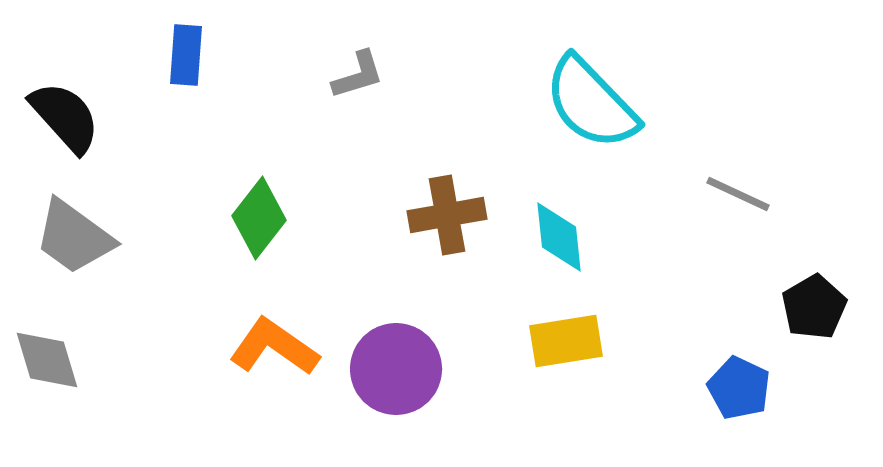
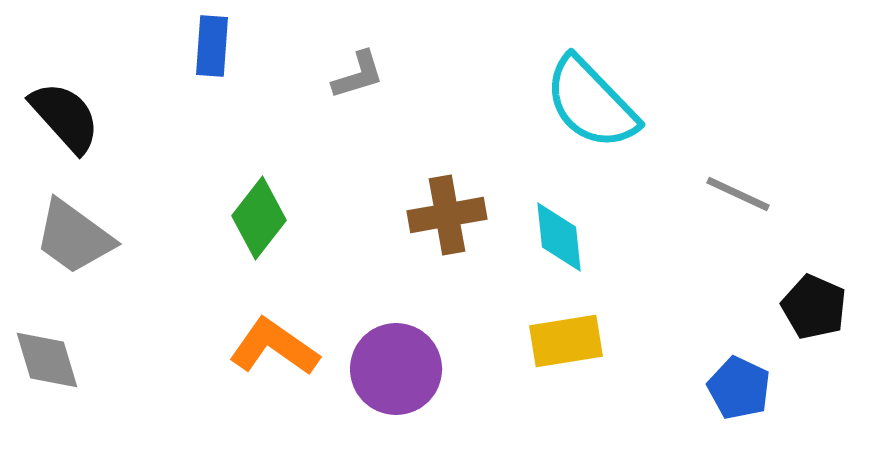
blue rectangle: moved 26 px right, 9 px up
black pentagon: rotated 18 degrees counterclockwise
